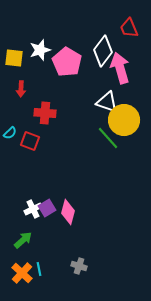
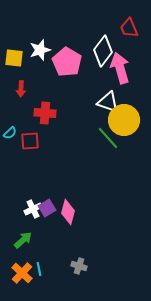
white triangle: moved 1 px right
red square: rotated 24 degrees counterclockwise
